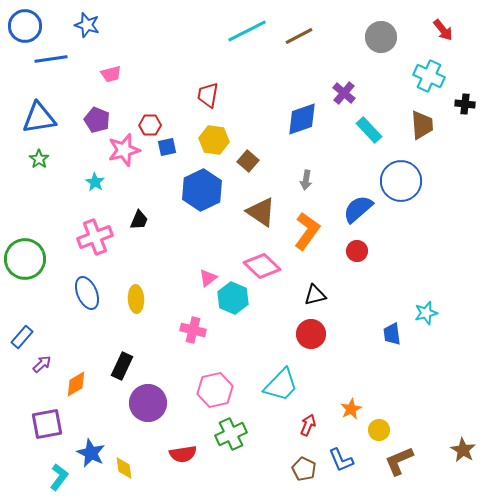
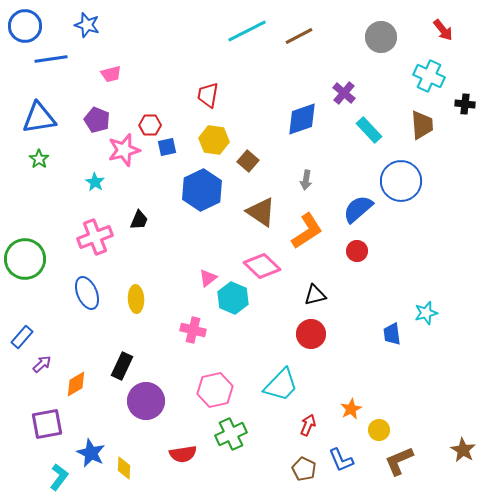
orange L-shape at (307, 231): rotated 21 degrees clockwise
purple circle at (148, 403): moved 2 px left, 2 px up
yellow diamond at (124, 468): rotated 10 degrees clockwise
